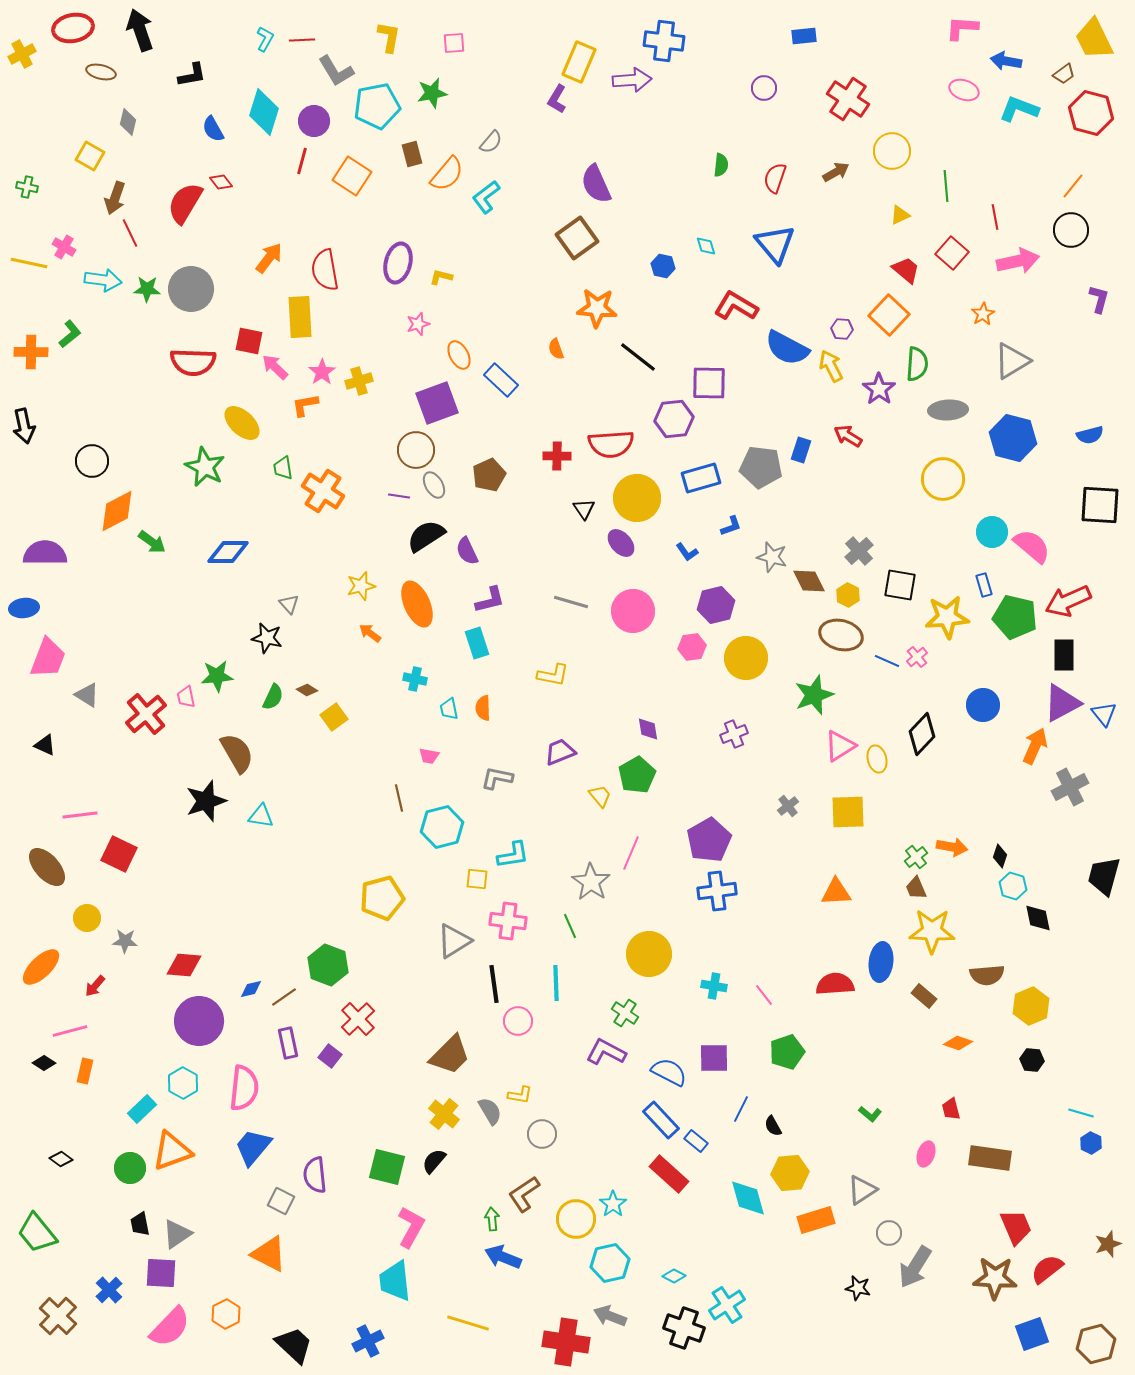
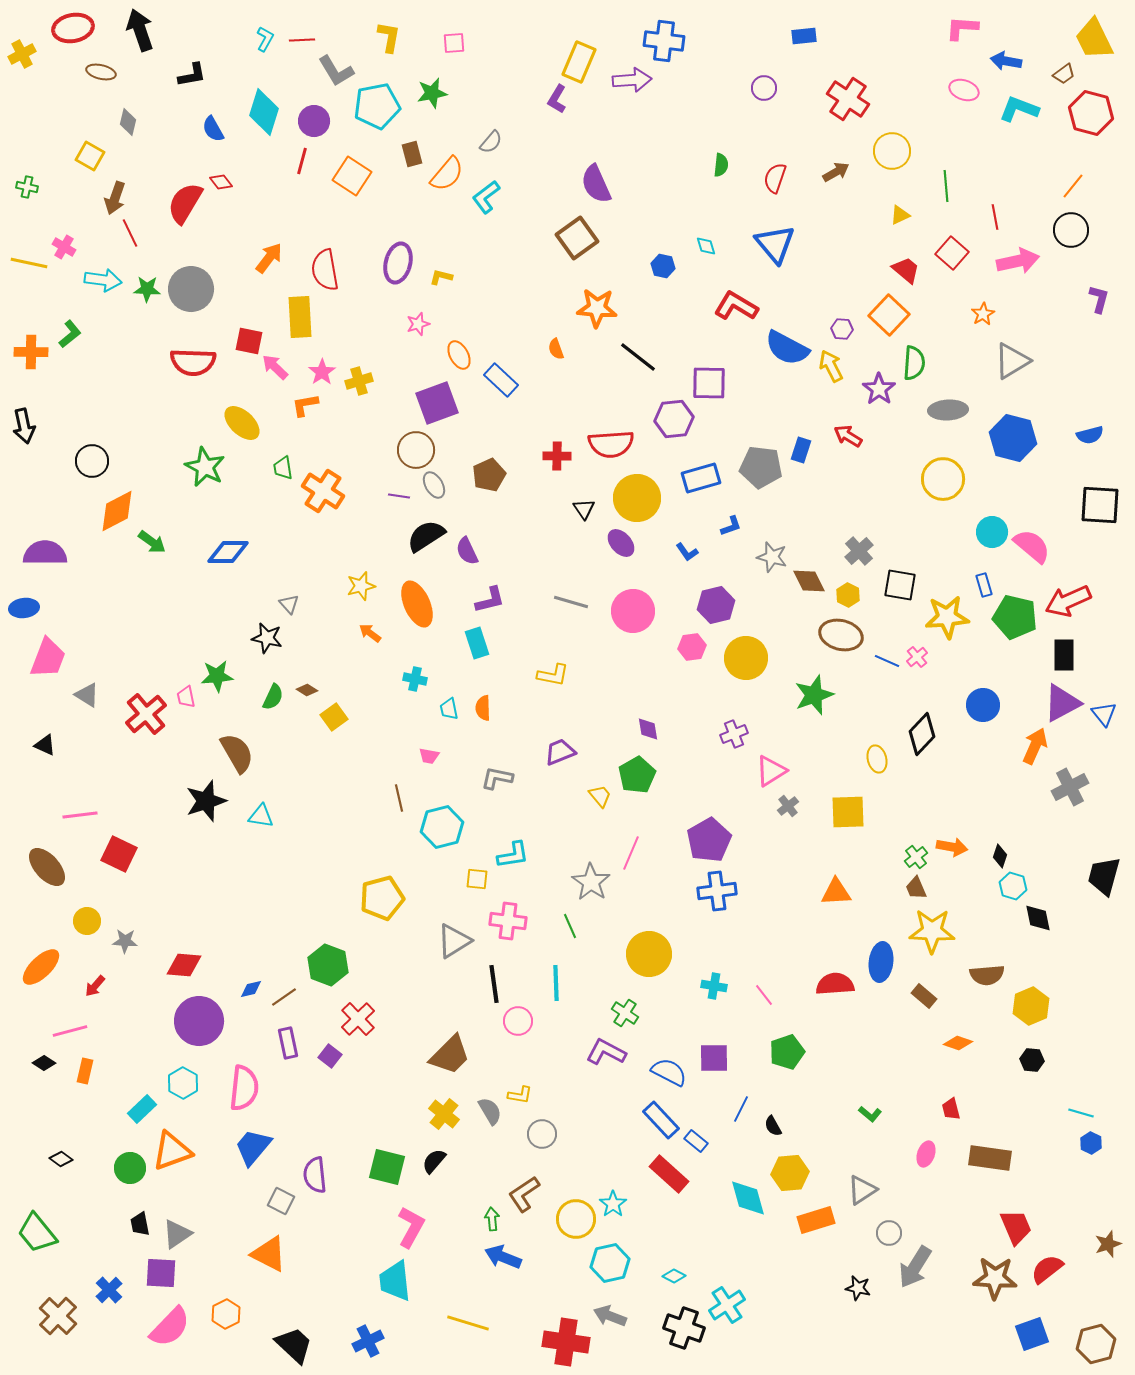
green semicircle at (917, 364): moved 3 px left, 1 px up
pink triangle at (840, 746): moved 69 px left, 25 px down
yellow circle at (87, 918): moved 3 px down
